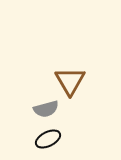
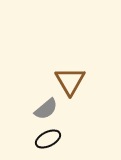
gray semicircle: rotated 25 degrees counterclockwise
